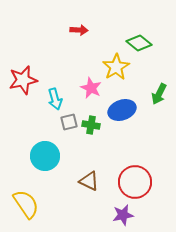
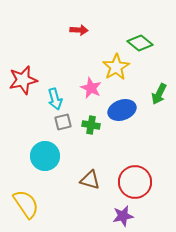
green diamond: moved 1 px right
gray square: moved 6 px left
brown triangle: moved 1 px right, 1 px up; rotated 10 degrees counterclockwise
purple star: moved 1 px down
